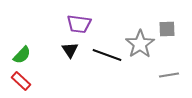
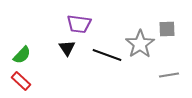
black triangle: moved 3 px left, 2 px up
